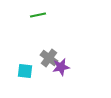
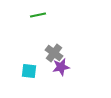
gray cross: moved 5 px right, 5 px up
cyan square: moved 4 px right
